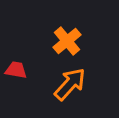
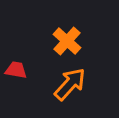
orange cross: rotated 8 degrees counterclockwise
